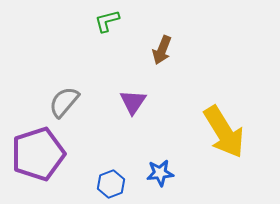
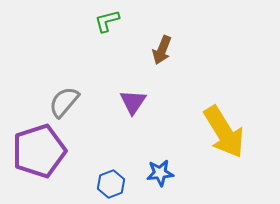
purple pentagon: moved 1 px right, 3 px up
